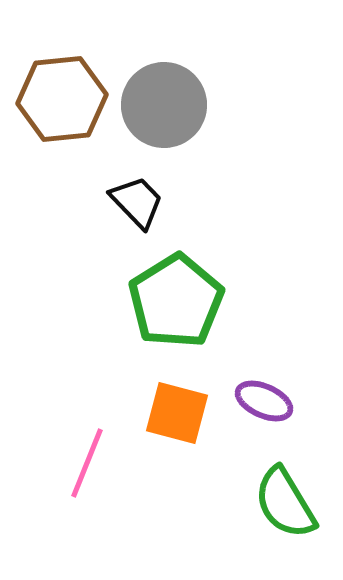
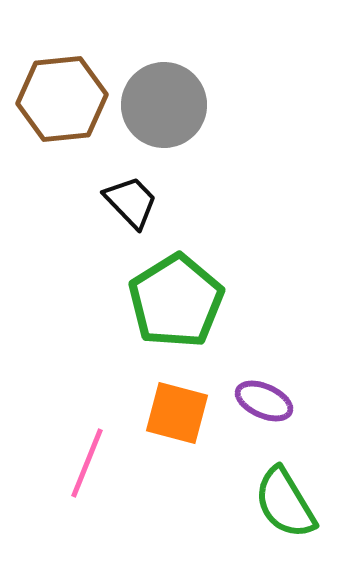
black trapezoid: moved 6 px left
